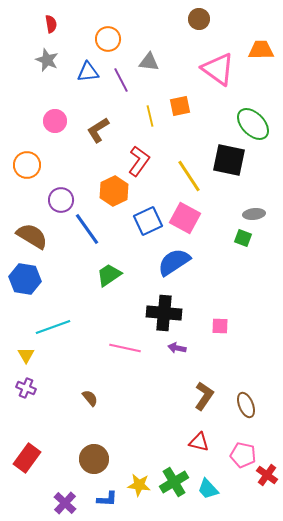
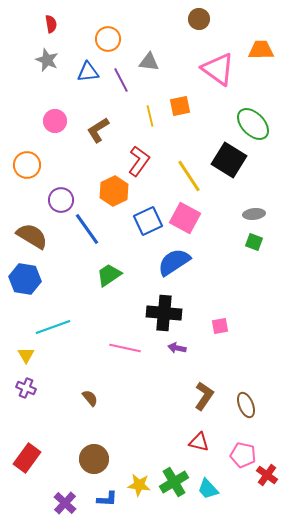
black square at (229, 160): rotated 20 degrees clockwise
green square at (243, 238): moved 11 px right, 4 px down
pink square at (220, 326): rotated 12 degrees counterclockwise
